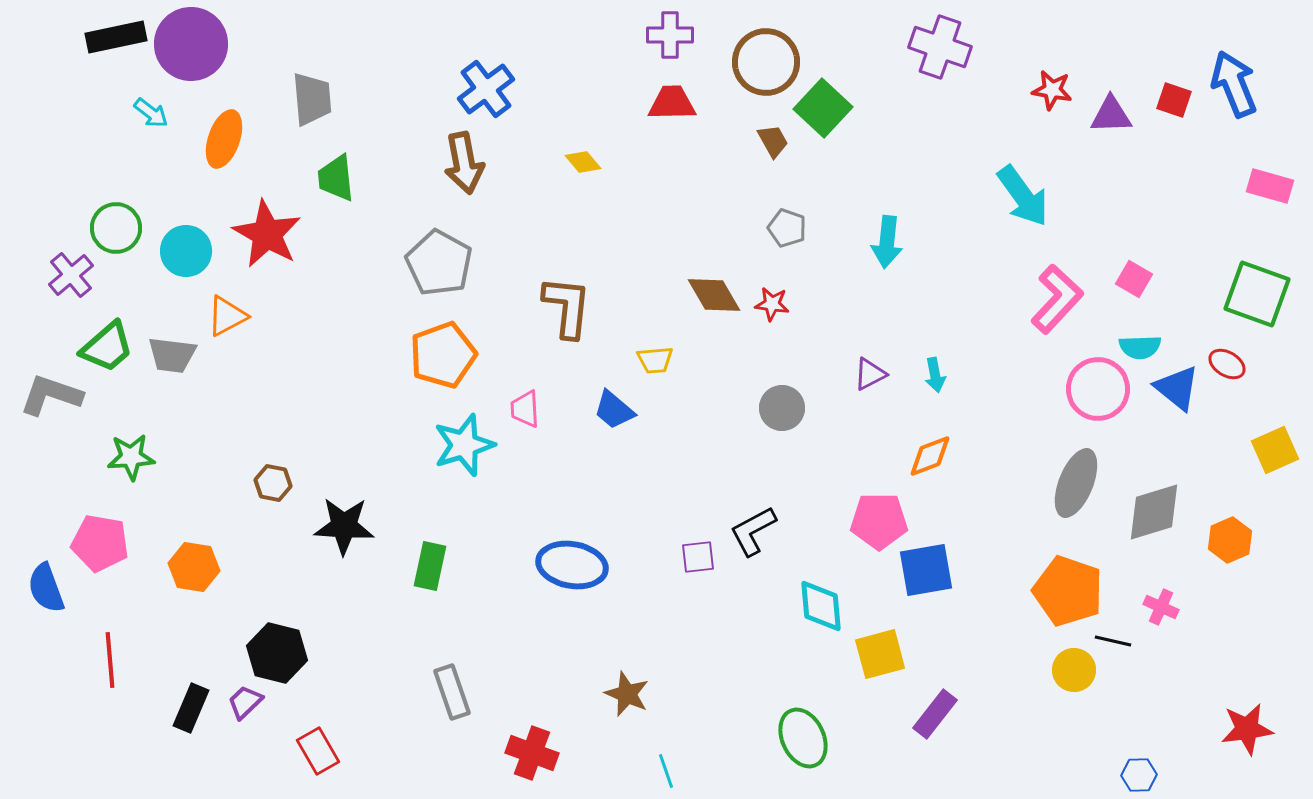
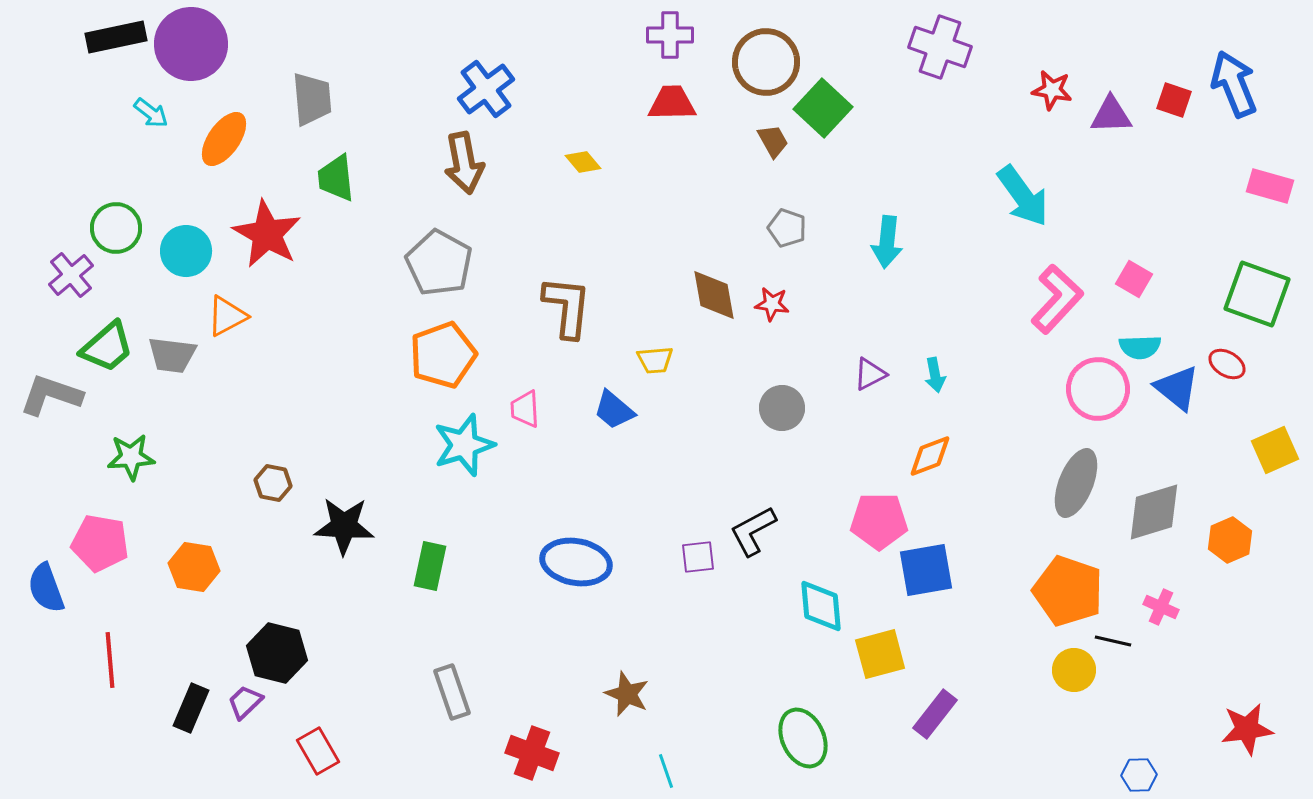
orange ellipse at (224, 139): rotated 16 degrees clockwise
brown diamond at (714, 295): rotated 20 degrees clockwise
blue ellipse at (572, 565): moved 4 px right, 3 px up
